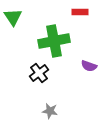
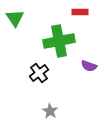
green triangle: moved 2 px right, 1 px down
green cross: moved 5 px right
gray star: rotated 21 degrees clockwise
